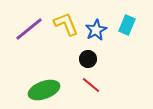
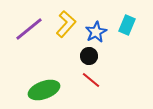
yellow L-shape: rotated 64 degrees clockwise
blue star: moved 2 px down
black circle: moved 1 px right, 3 px up
red line: moved 5 px up
